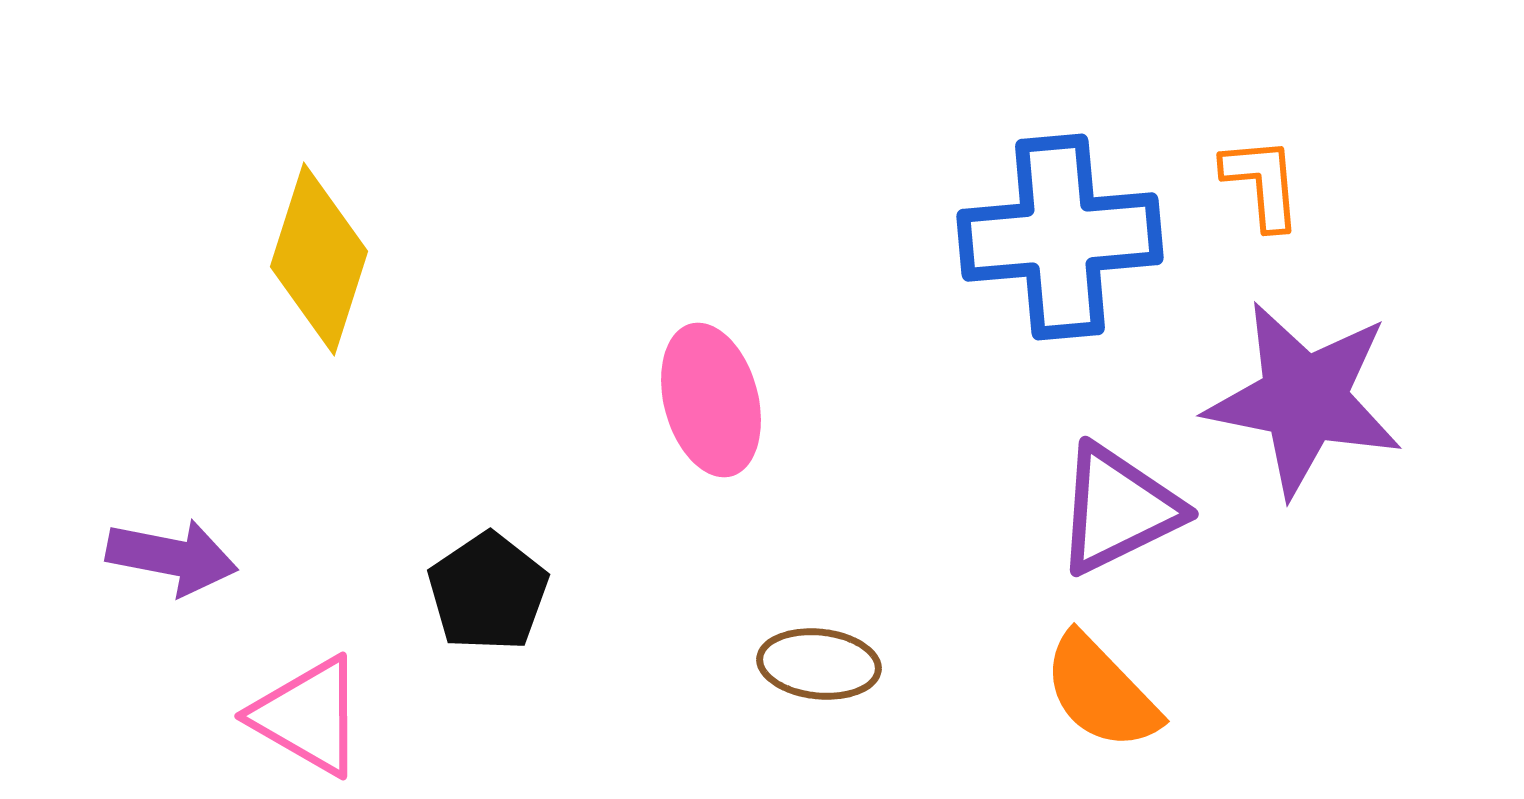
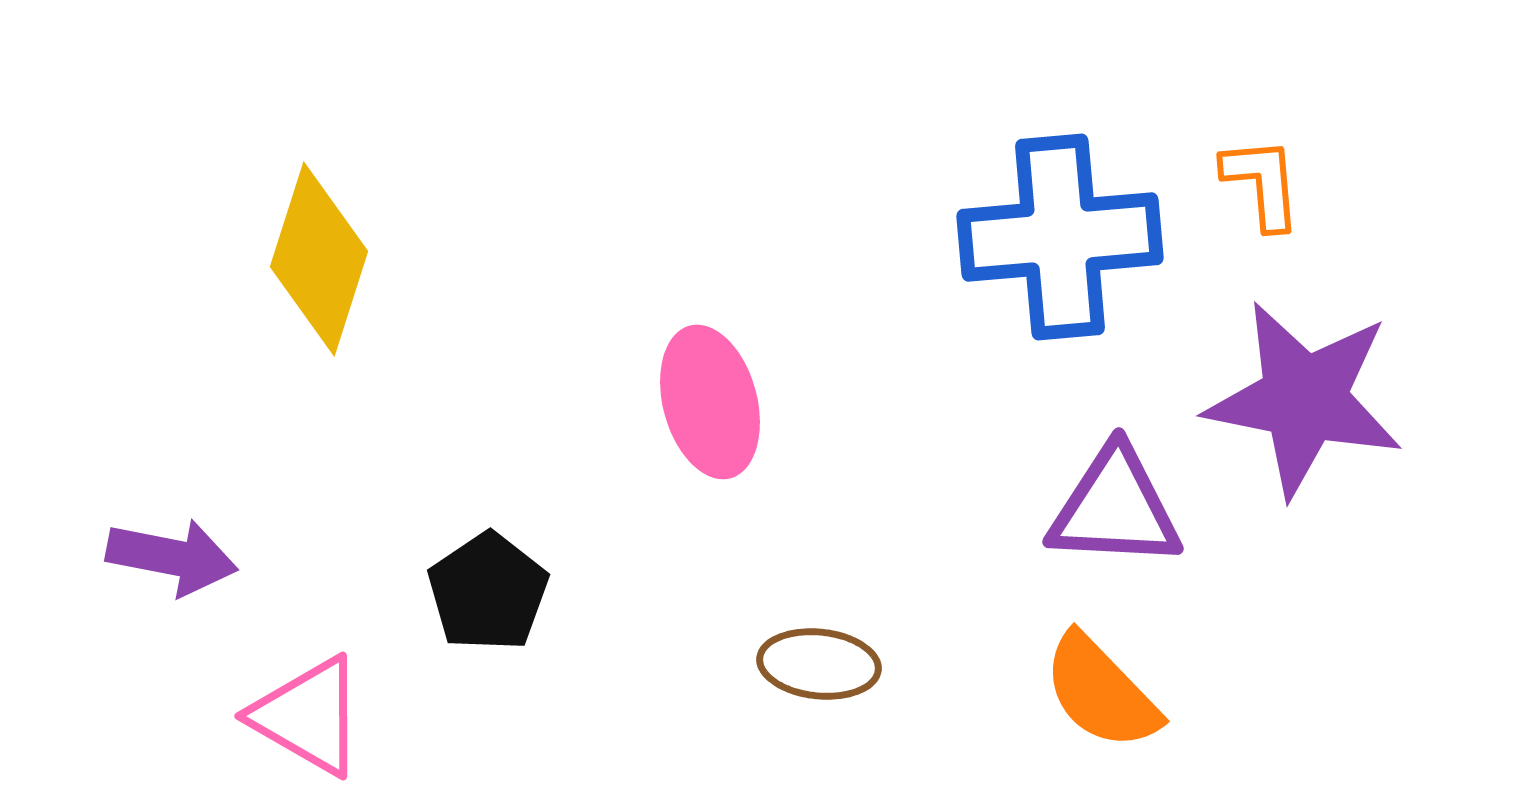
pink ellipse: moved 1 px left, 2 px down
purple triangle: moved 3 px left, 1 px up; rotated 29 degrees clockwise
